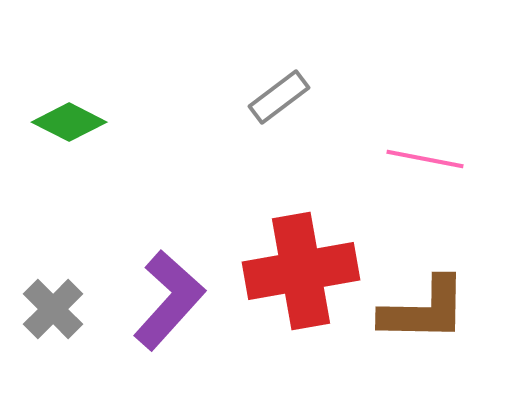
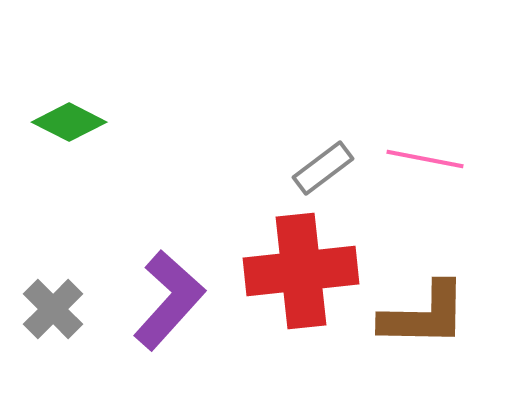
gray rectangle: moved 44 px right, 71 px down
red cross: rotated 4 degrees clockwise
brown L-shape: moved 5 px down
